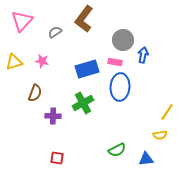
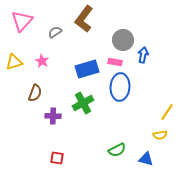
pink star: rotated 16 degrees clockwise
blue triangle: rotated 21 degrees clockwise
